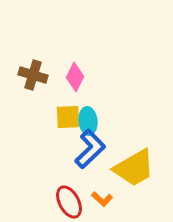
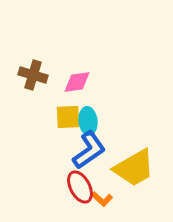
pink diamond: moved 2 px right, 5 px down; rotated 56 degrees clockwise
blue L-shape: moved 1 px left, 1 px down; rotated 9 degrees clockwise
red ellipse: moved 11 px right, 15 px up
